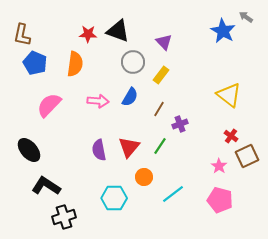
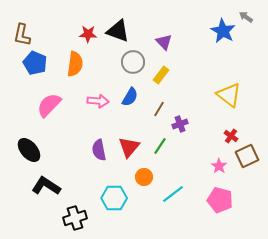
black cross: moved 11 px right, 1 px down
